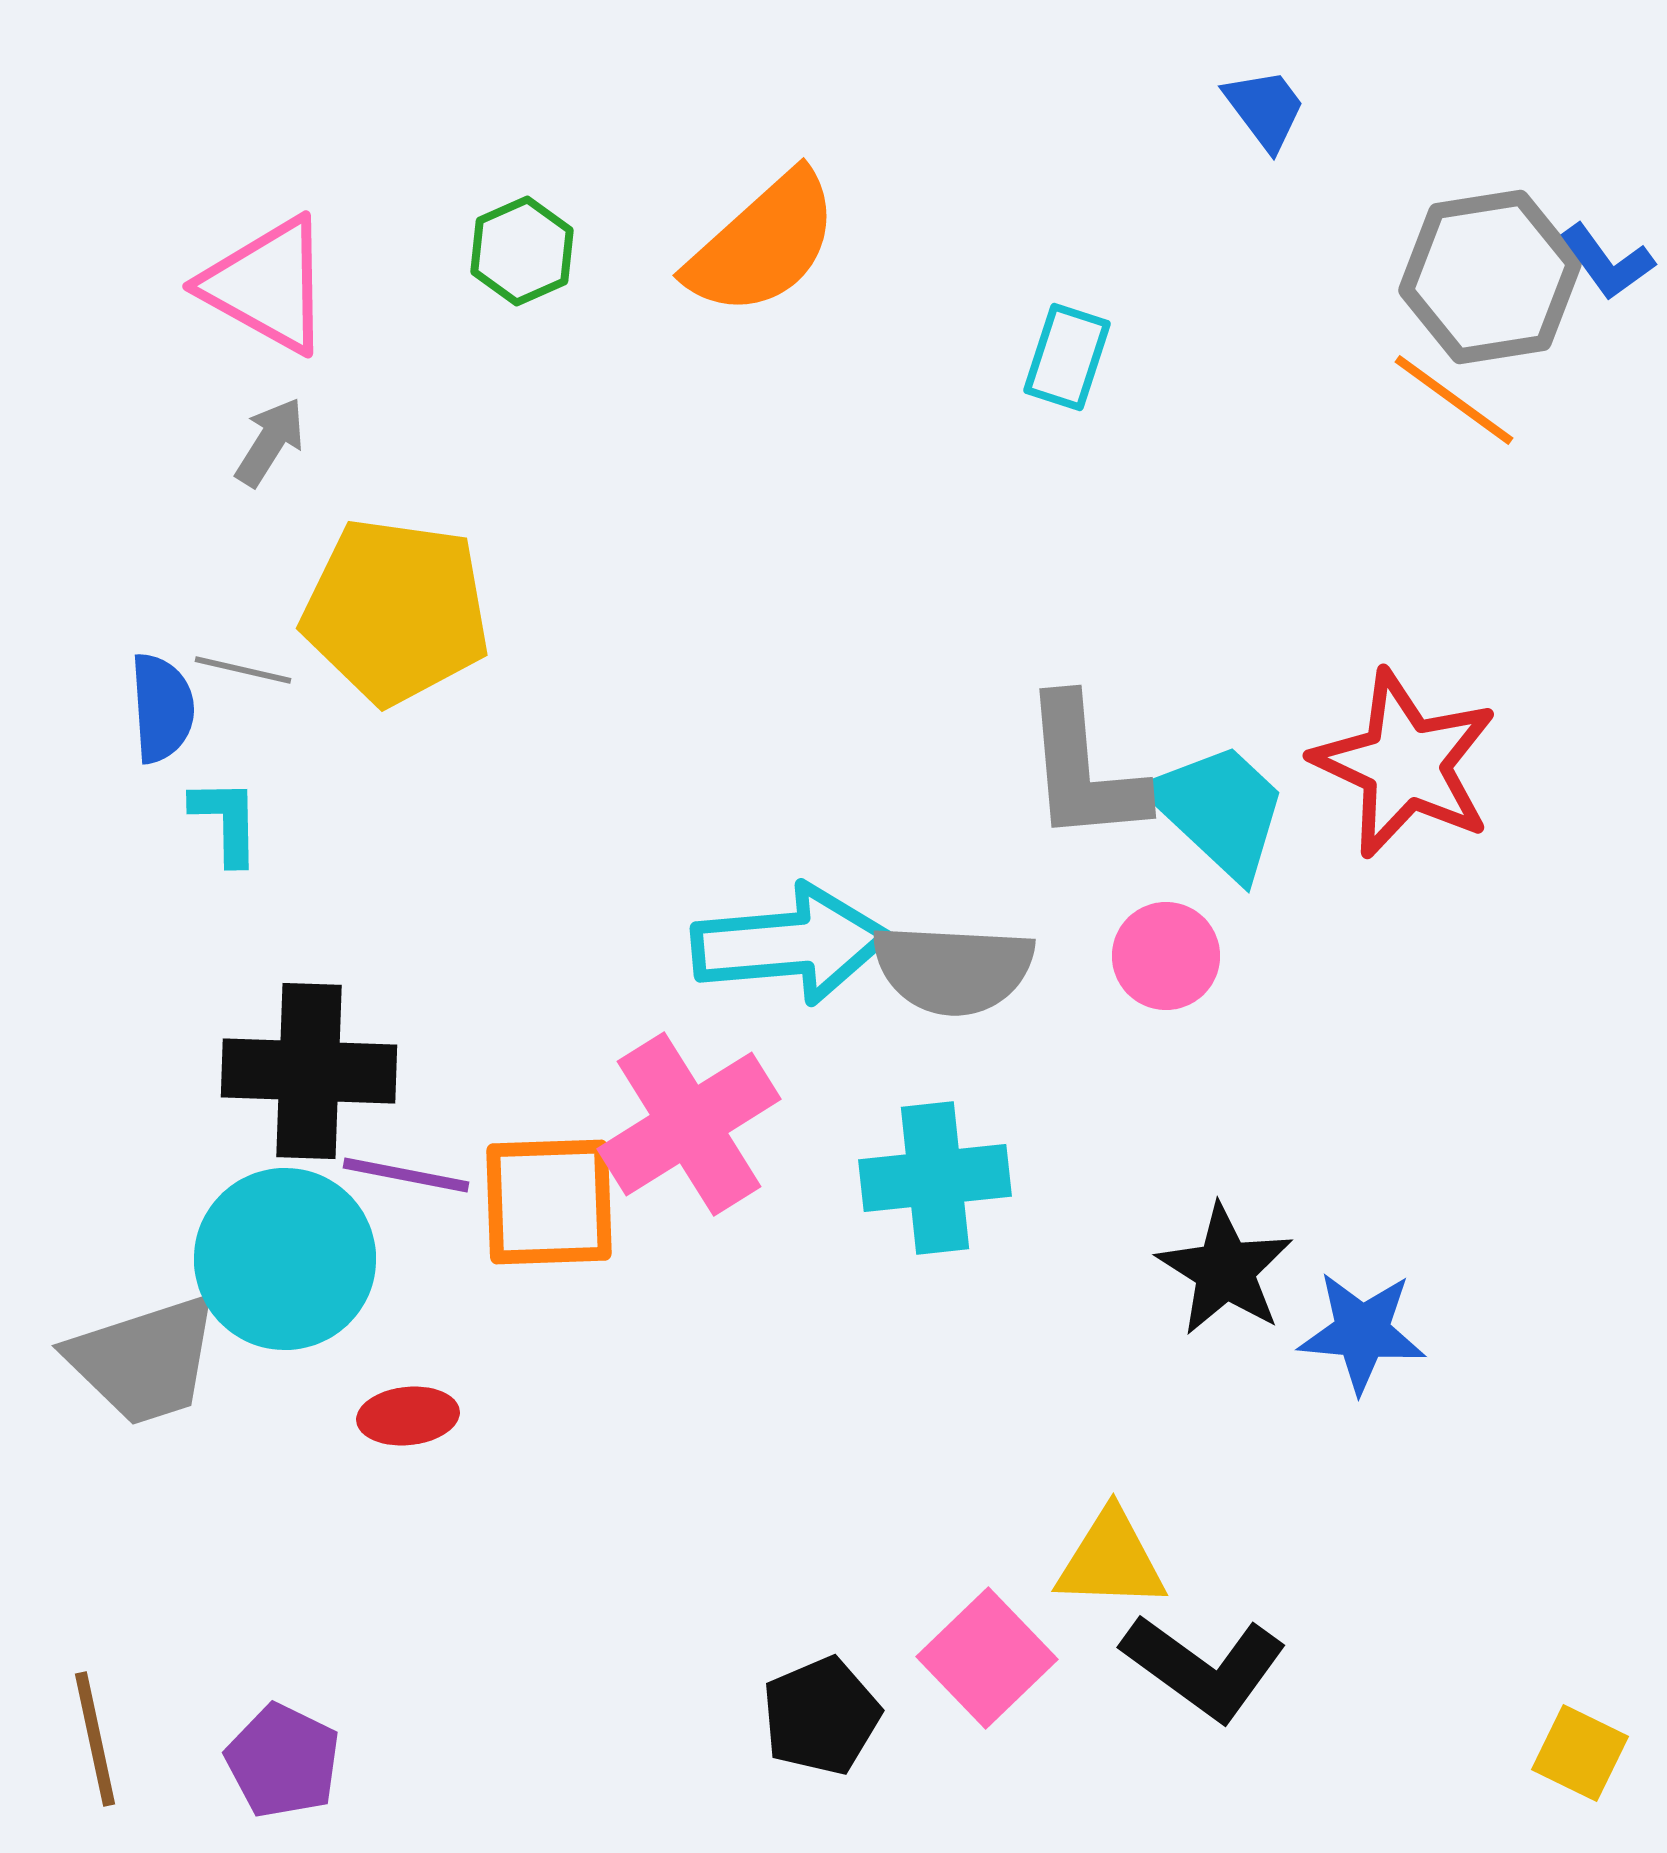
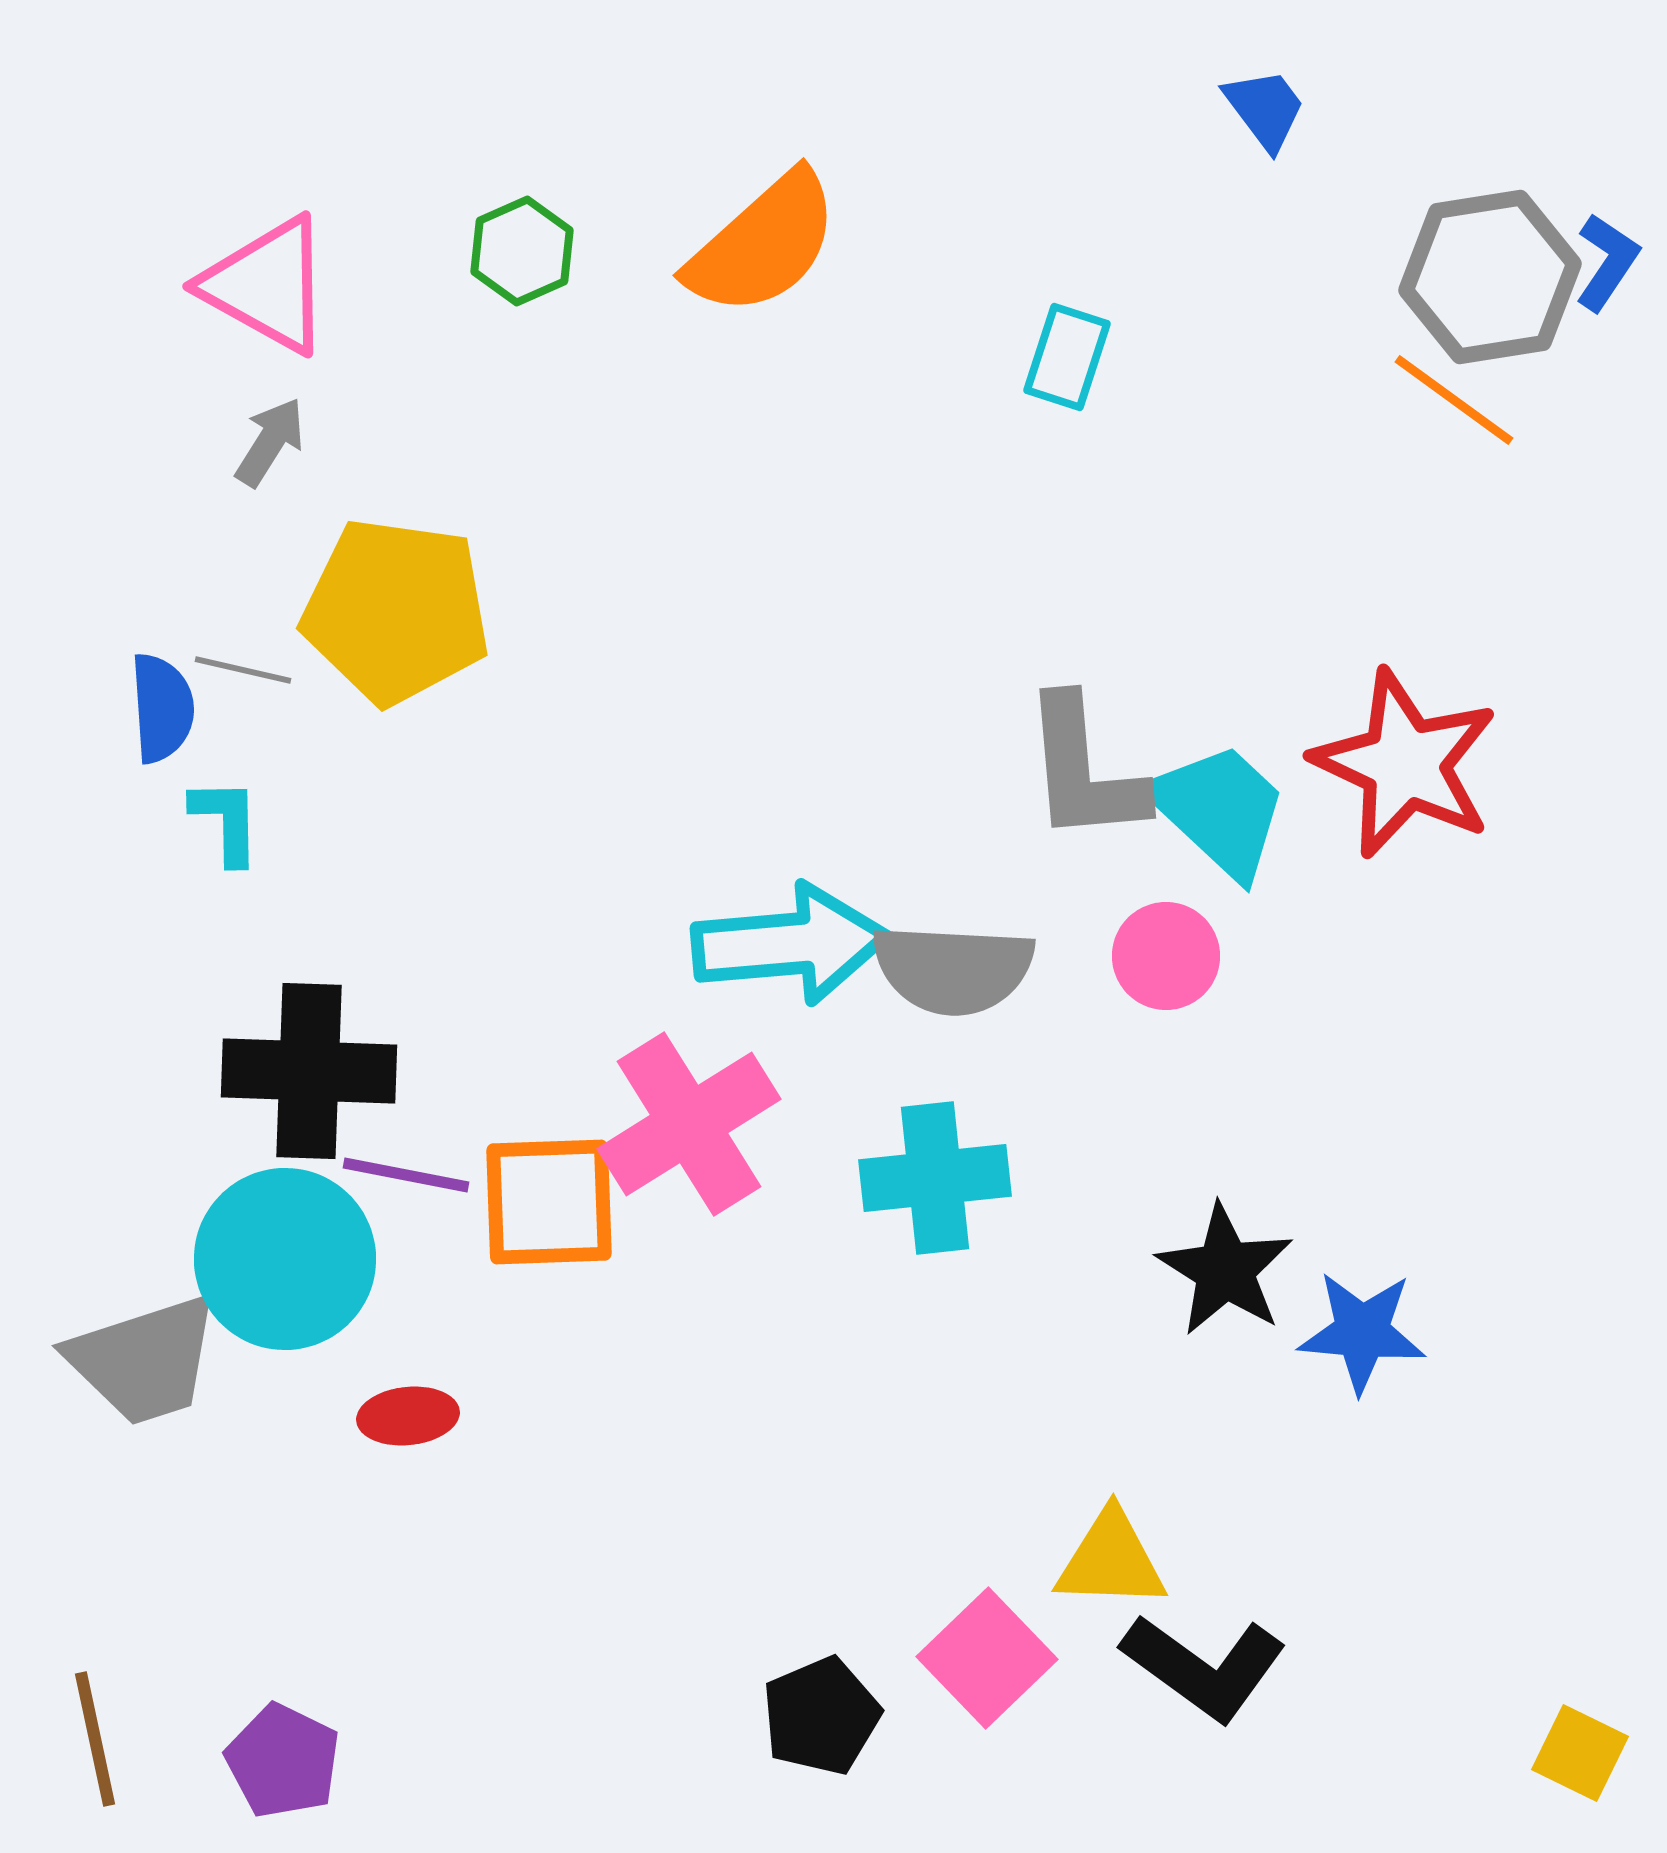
blue L-shape: rotated 110 degrees counterclockwise
